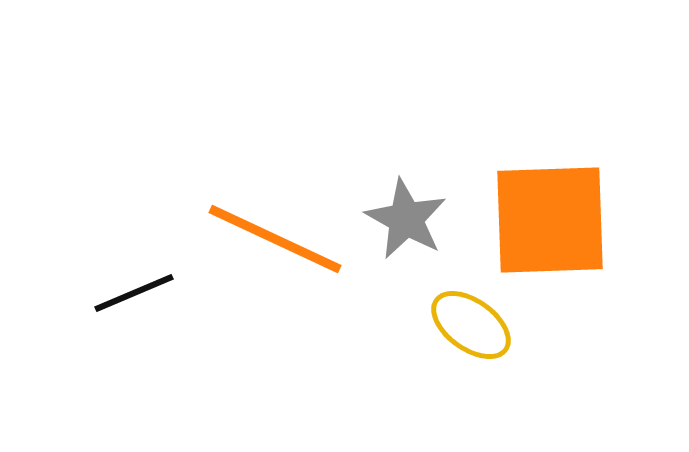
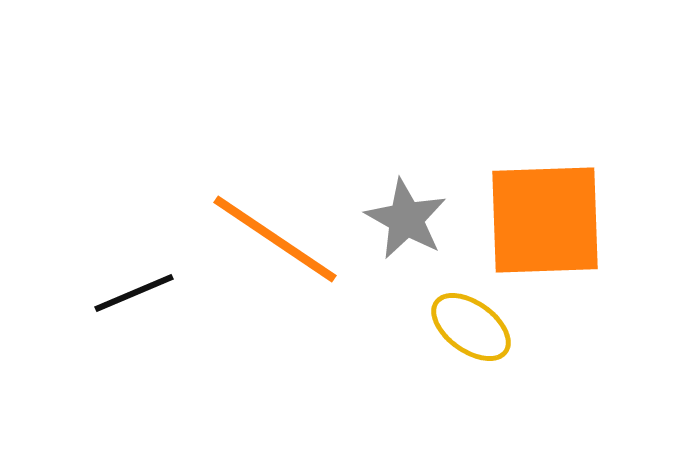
orange square: moved 5 px left
orange line: rotated 9 degrees clockwise
yellow ellipse: moved 2 px down
